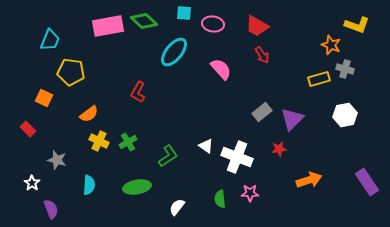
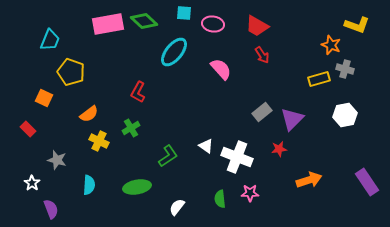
pink rectangle: moved 2 px up
yellow pentagon: rotated 12 degrees clockwise
green cross: moved 3 px right, 14 px up
